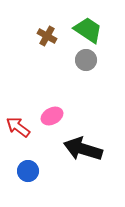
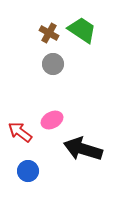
green trapezoid: moved 6 px left
brown cross: moved 2 px right, 3 px up
gray circle: moved 33 px left, 4 px down
pink ellipse: moved 4 px down
red arrow: moved 2 px right, 5 px down
